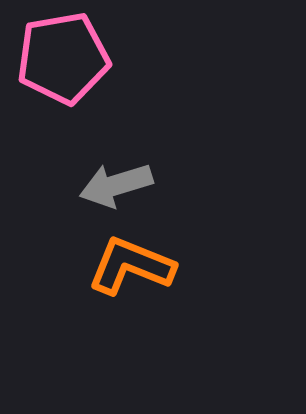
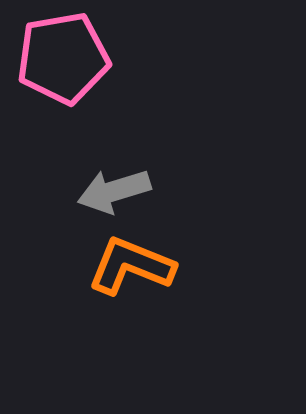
gray arrow: moved 2 px left, 6 px down
